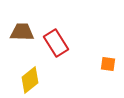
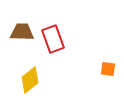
red rectangle: moved 3 px left, 4 px up; rotated 12 degrees clockwise
orange square: moved 5 px down
